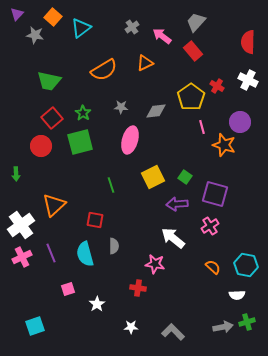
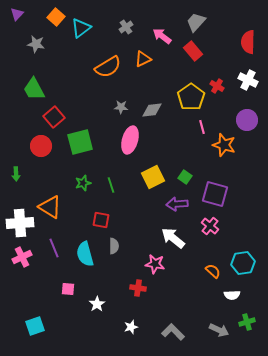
orange square at (53, 17): moved 3 px right
gray cross at (132, 27): moved 6 px left
gray star at (35, 35): moved 1 px right, 9 px down
orange triangle at (145, 63): moved 2 px left, 4 px up
orange semicircle at (104, 70): moved 4 px right, 3 px up
green trapezoid at (49, 81): moved 15 px left, 8 px down; rotated 50 degrees clockwise
gray diamond at (156, 111): moved 4 px left, 1 px up
green star at (83, 113): moved 70 px down; rotated 21 degrees clockwise
red square at (52, 118): moved 2 px right, 1 px up
purple circle at (240, 122): moved 7 px right, 2 px up
orange triangle at (54, 205): moved 4 px left, 2 px down; rotated 45 degrees counterclockwise
red square at (95, 220): moved 6 px right
white cross at (21, 225): moved 1 px left, 2 px up; rotated 32 degrees clockwise
pink cross at (210, 226): rotated 18 degrees counterclockwise
purple line at (51, 253): moved 3 px right, 5 px up
cyan hexagon at (246, 265): moved 3 px left, 2 px up; rotated 20 degrees counterclockwise
orange semicircle at (213, 267): moved 4 px down
pink square at (68, 289): rotated 24 degrees clockwise
white semicircle at (237, 295): moved 5 px left
white star at (131, 327): rotated 16 degrees counterclockwise
gray arrow at (223, 327): moved 4 px left, 3 px down; rotated 36 degrees clockwise
